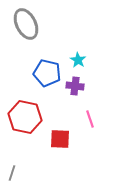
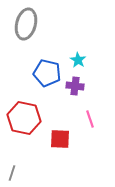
gray ellipse: rotated 40 degrees clockwise
red hexagon: moved 1 px left, 1 px down
